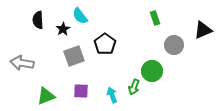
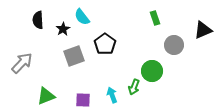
cyan semicircle: moved 2 px right, 1 px down
gray arrow: rotated 125 degrees clockwise
purple square: moved 2 px right, 9 px down
